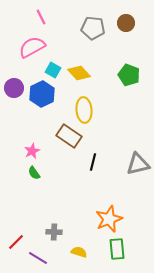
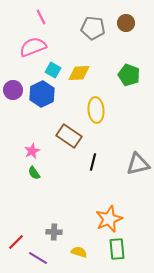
pink semicircle: moved 1 px right; rotated 8 degrees clockwise
yellow diamond: rotated 50 degrees counterclockwise
purple circle: moved 1 px left, 2 px down
yellow ellipse: moved 12 px right
